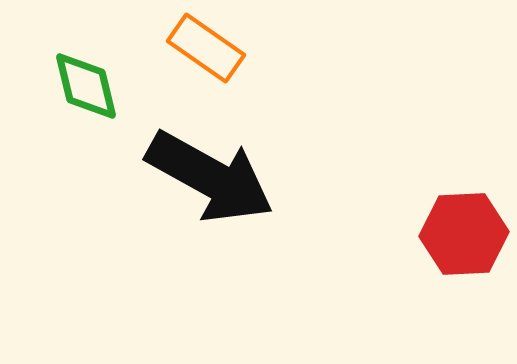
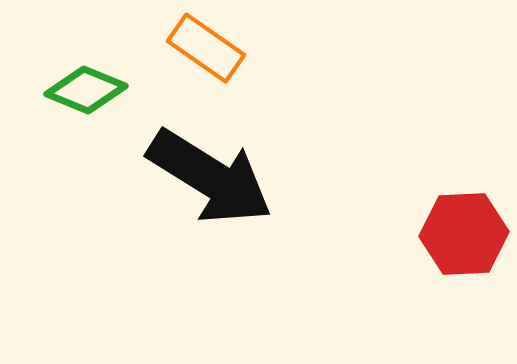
green diamond: moved 4 px down; rotated 54 degrees counterclockwise
black arrow: rotated 3 degrees clockwise
